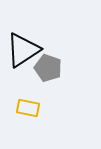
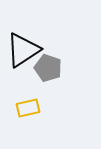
yellow rectangle: rotated 25 degrees counterclockwise
